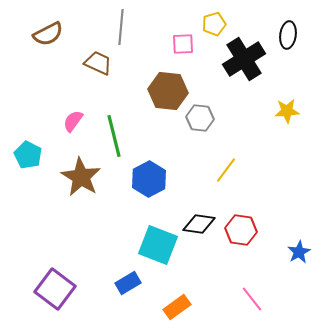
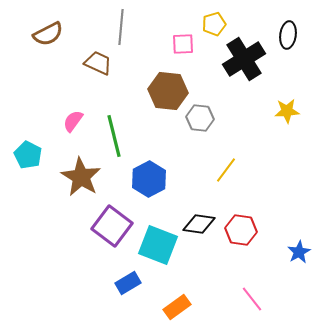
purple square: moved 57 px right, 63 px up
